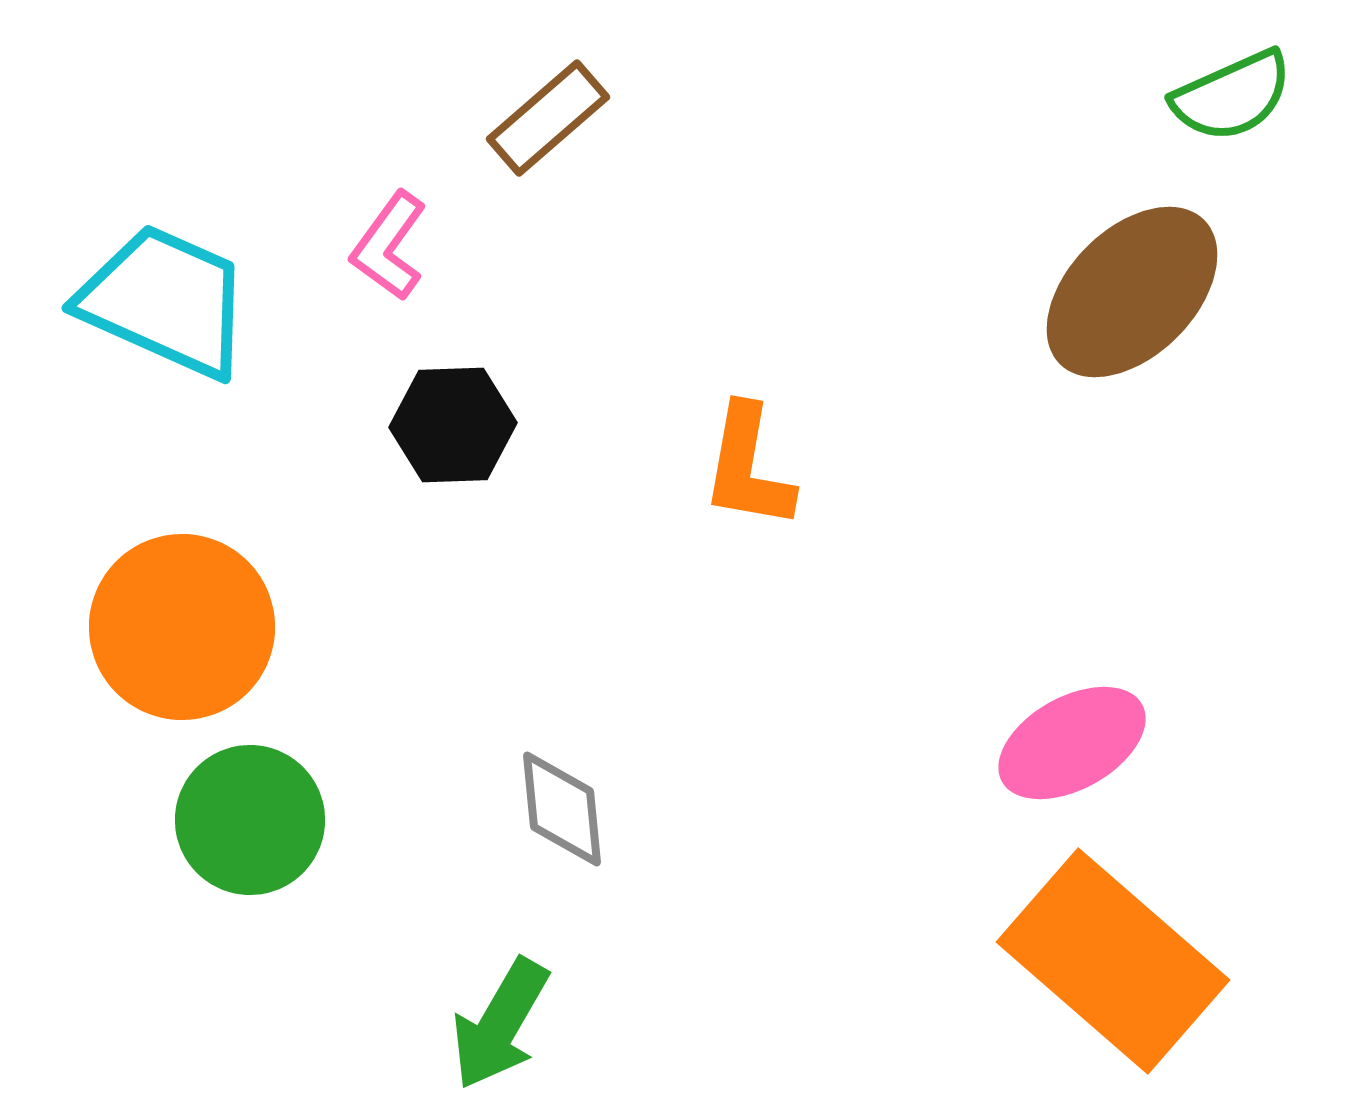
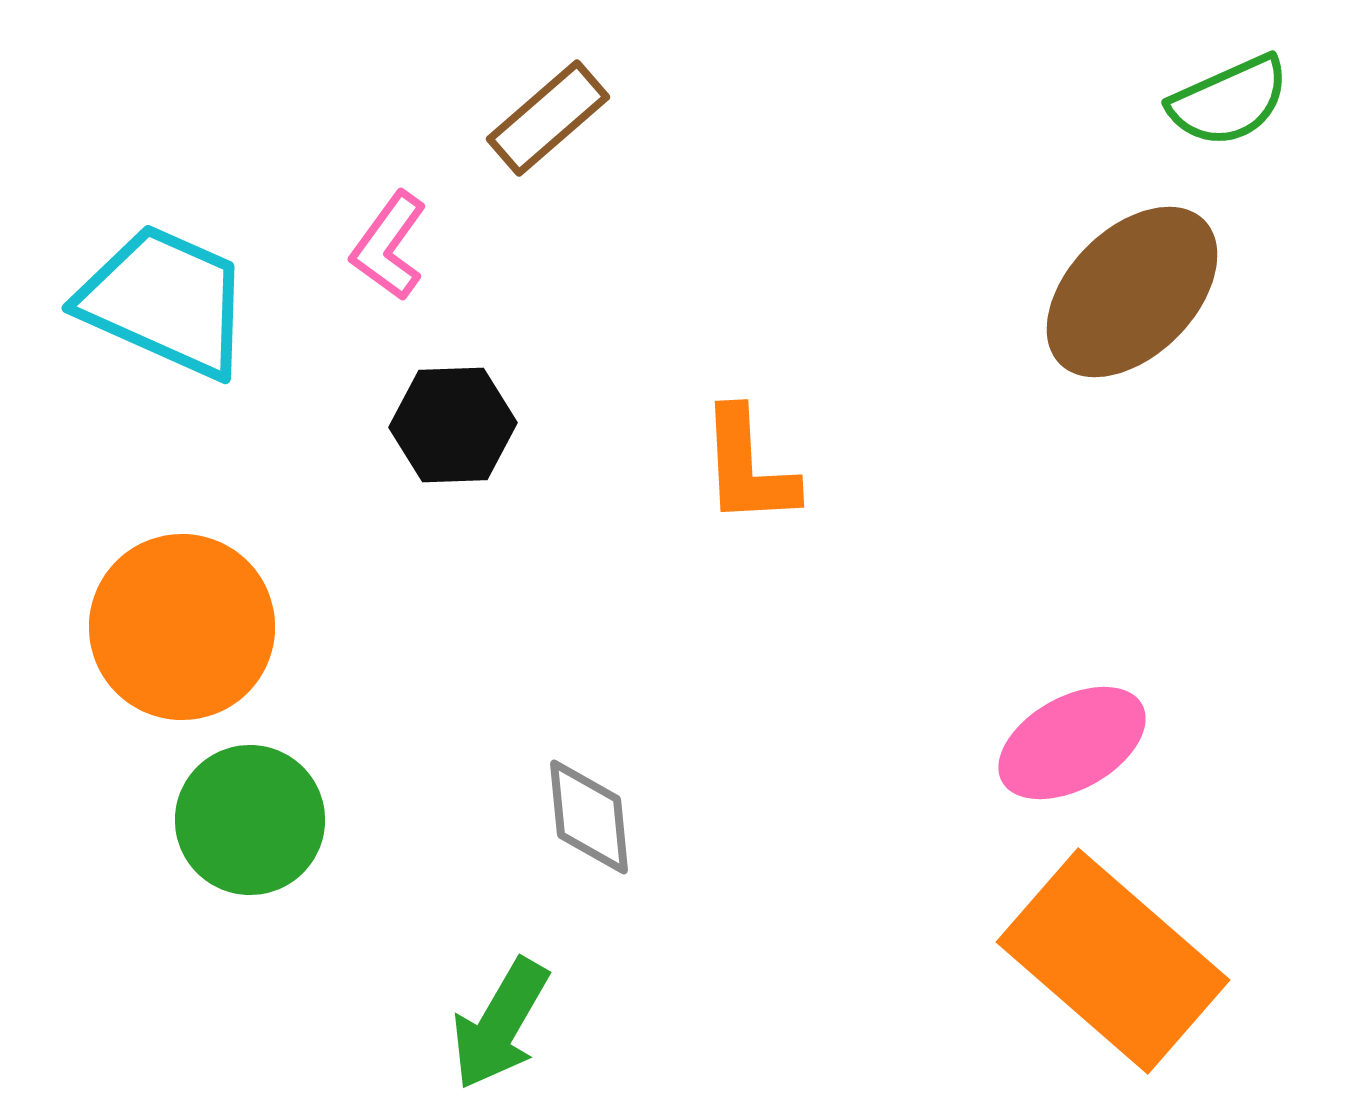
green semicircle: moved 3 px left, 5 px down
orange L-shape: rotated 13 degrees counterclockwise
gray diamond: moved 27 px right, 8 px down
